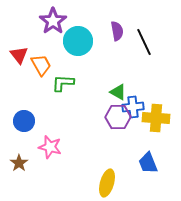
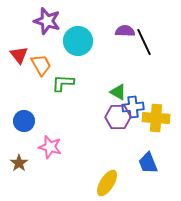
purple star: moved 6 px left; rotated 20 degrees counterclockwise
purple semicircle: moved 8 px right; rotated 78 degrees counterclockwise
yellow ellipse: rotated 16 degrees clockwise
